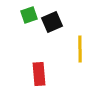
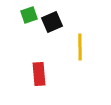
yellow line: moved 2 px up
